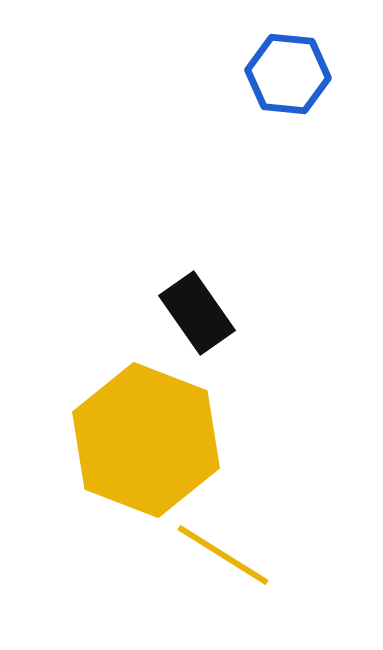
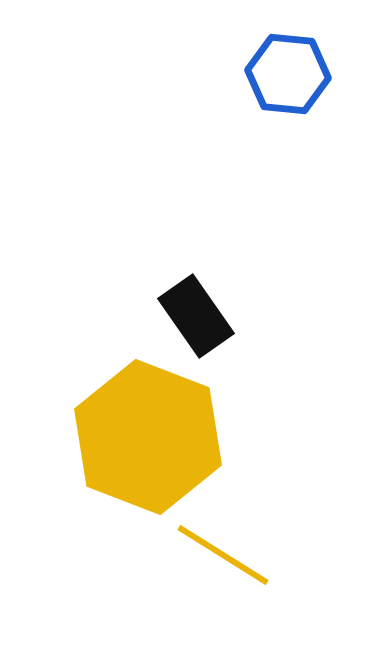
black rectangle: moved 1 px left, 3 px down
yellow hexagon: moved 2 px right, 3 px up
